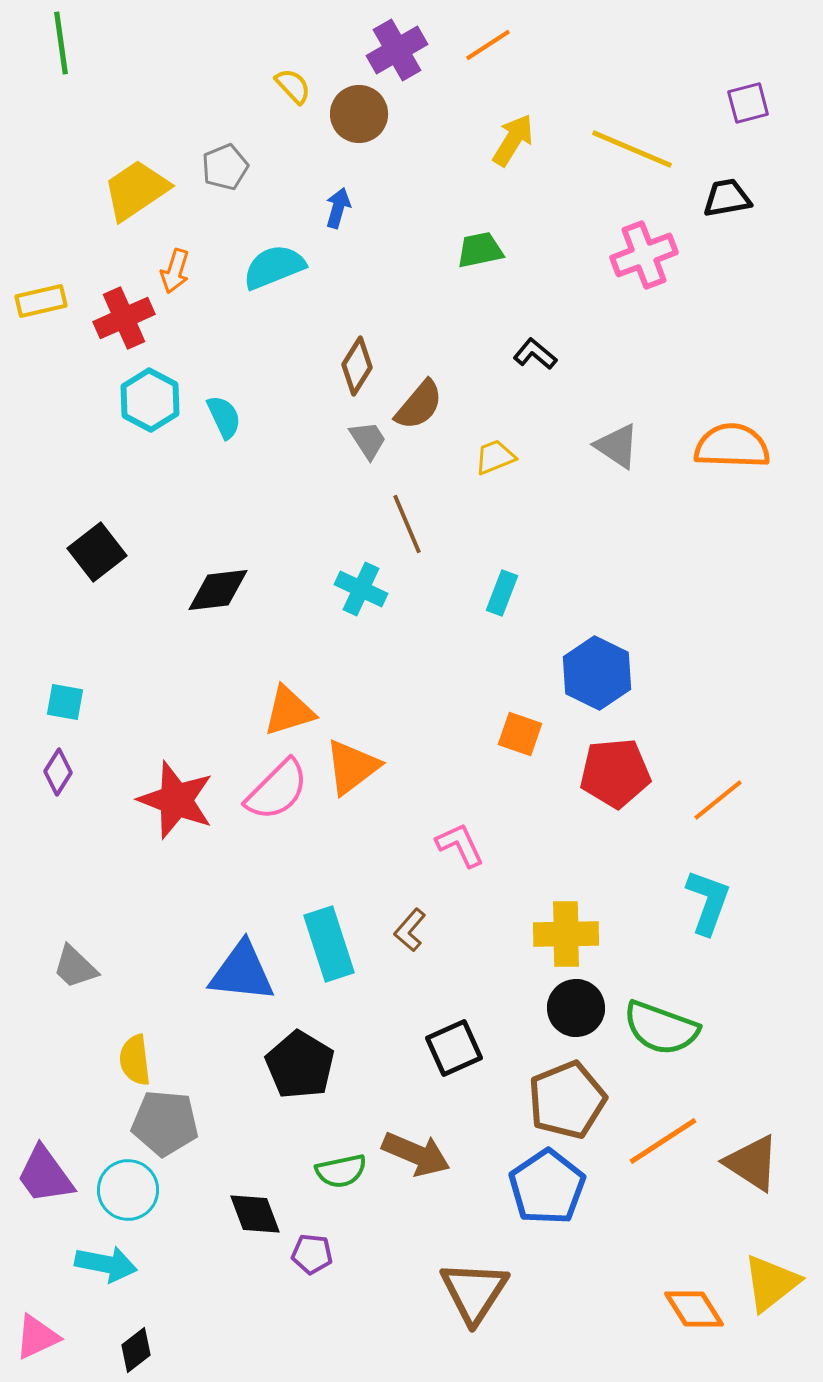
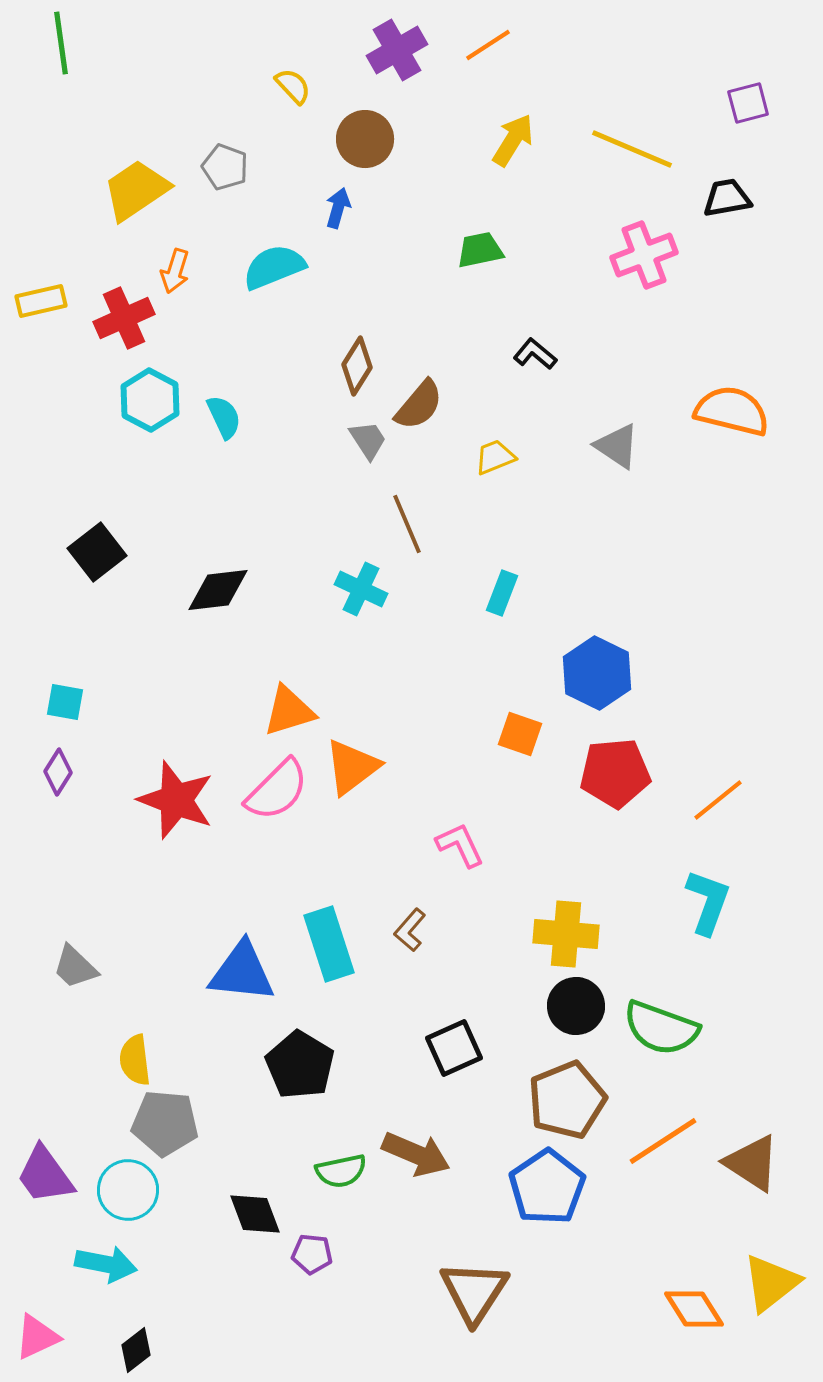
brown circle at (359, 114): moved 6 px right, 25 px down
gray pentagon at (225, 167): rotated 30 degrees counterclockwise
orange semicircle at (732, 446): moved 35 px up; rotated 12 degrees clockwise
yellow cross at (566, 934): rotated 6 degrees clockwise
black circle at (576, 1008): moved 2 px up
